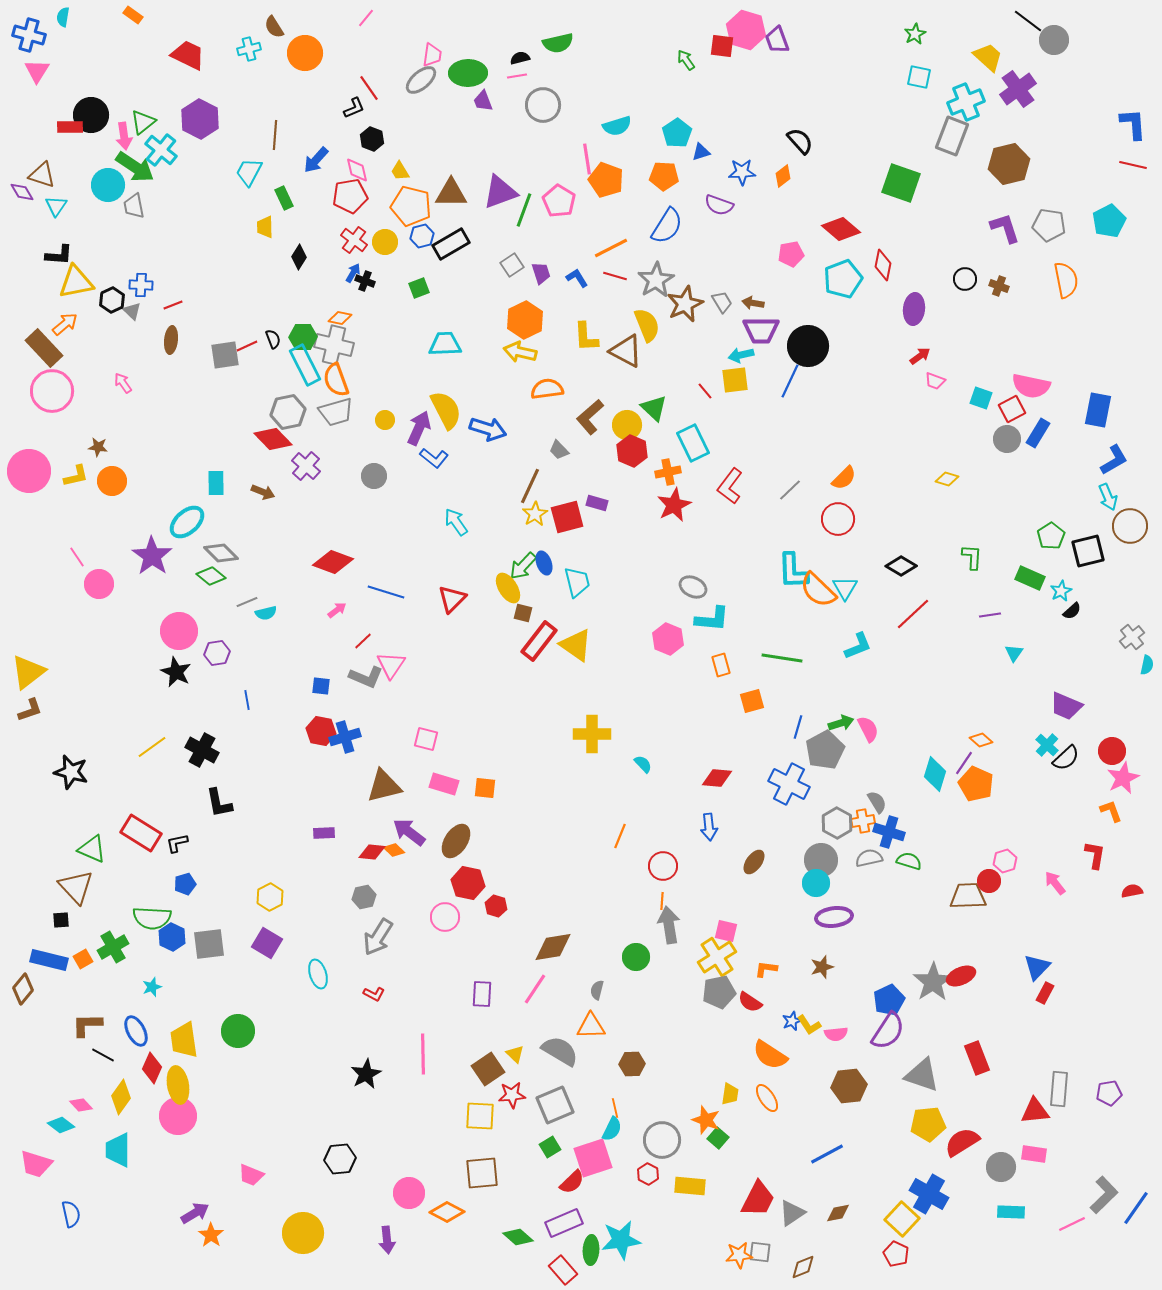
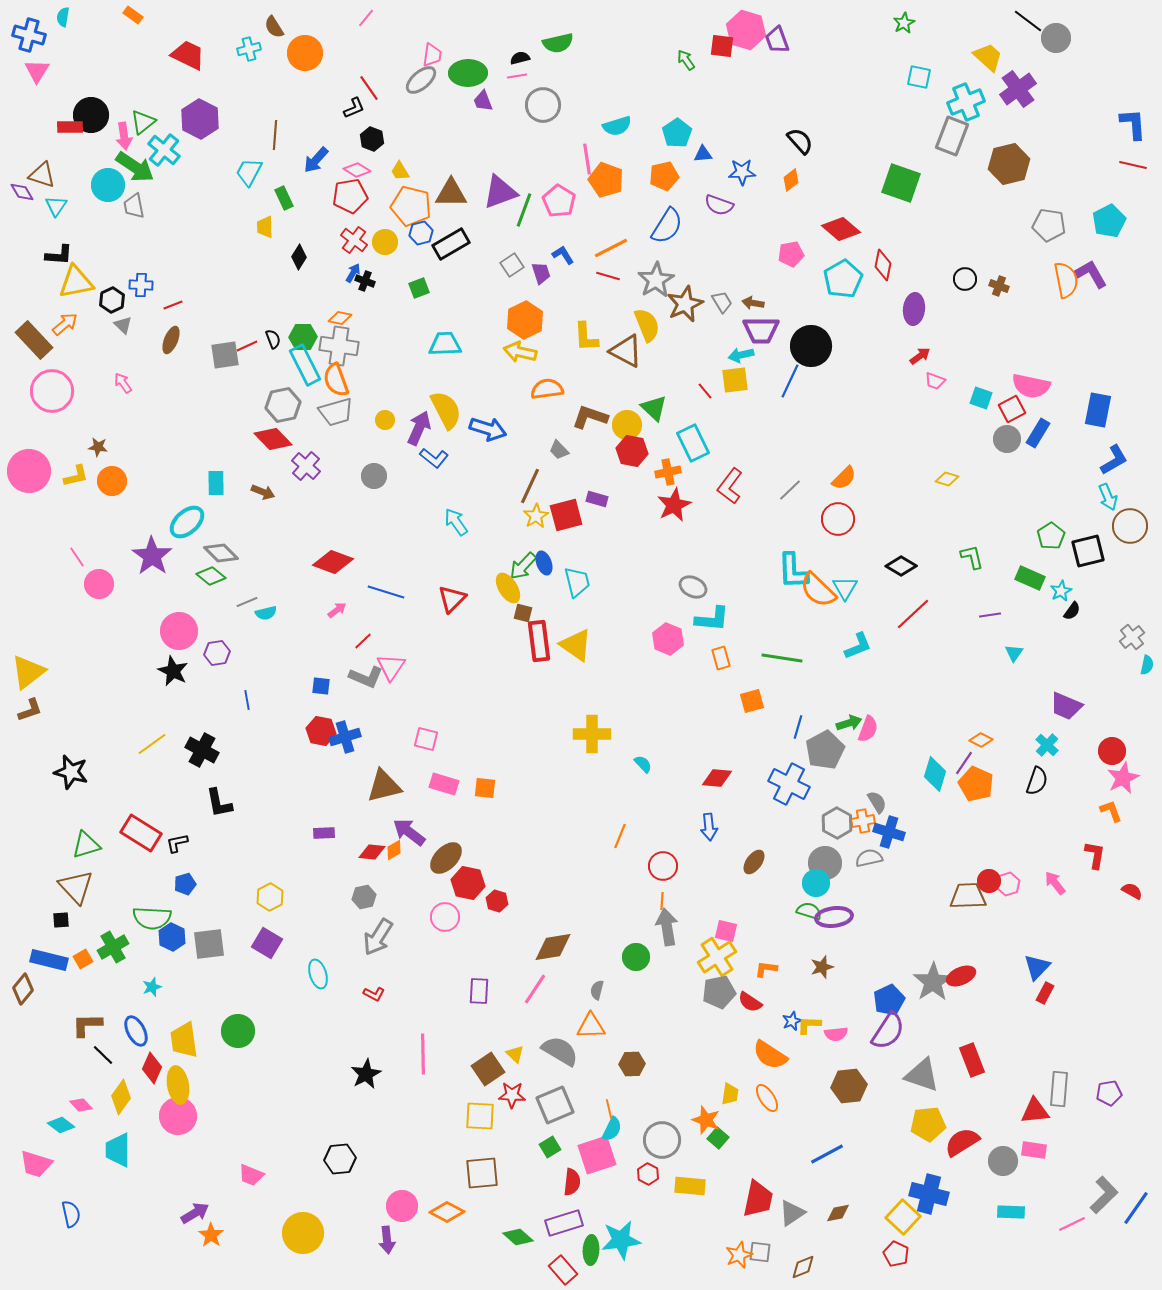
green star at (915, 34): moved 11 px left, 11 px up
gray circle at (1054, 40): moved 2 px right, 2 px up
cyan cross at (161, 150): moved 3 px right
blue triangle at (701, 152): moved 2 px right, 2 px down; rotated 12 degrees clockwise
pink diamond at (357, 170): rotated 44 degrees counterclockwise
orange pentagon at (664, 176): rotated 16 degrees counterclockwise
orange diamond at (783, 176): moved 8 px right, 4 px down
purple L-shape at (1005, 228): moved 86 px right, 46 px down; rotated 12 degrees counterclockwise
blue hexagon at (422, 236): moved 1 px left, 3 px up
red line at (615, 276): moved 7 px left
blue L-shape at (577, 278): moved 14 px left, 23 px up
cyan pentagon at (843, 279): rotated 9 degrees counterclockwise
gray triangle at (132, 311): moved 9 px left, 14 px down
brown ellipse at (171, 340): rotated 16 degrees clockwise
gray cross at (334, 345): moved 5 px right, 1 px down; rotated 6 degrees counterclockwise
black circle at (808, 346): moved 3 px right
brown rectangle at (44, 348): moved 10 px left, 8 px up
gray hexagon at (288, 412): moved 5 px left, 7 px up
brown L-shape at (590, 417): rotated 60 degrees clockwise
red hexagon at (632, 451): rotated 12 degrees counterclockwise
purple rectangle at (597, 503): moved 4 px up
yellow star at (535, 514): moved 1 px right, 2 px down
red square at (567, 517): moved 1 px left, 2 px up
green L-shape at (972, 557): rotated 16 degrees counterclockwise
black semicircle at (1072, 611): rotated 12 degrees counterclockwise
red rectangle at (539, 641): rotated 45 degrees counterclockwise
pink triangle at (391, 665): moved 2 px down
orange rectangle at (721, 665): moved 7 px up
black star at (176, 672): moved 3 px left, 1 px up
green arrow at (841, 723): moved 8 px right
pink semicircle at (868, 729): rotated 48 degrees clockwise
orange diamond at (981, 740): rotated 15 degrees counterclockwise
yellow line at (152, 747): moved 3 px up
black semicircle at (1066, 758): moved 29 px left, 23 px down; rotated 28 degrees counterclockwise
brown ellipse at (456, 841): moved 10 px left, 17 px down; rotated 12 degrees clockwise
green triangle at (92, 849): moved 6 px left, 4 px up; rotated 40 degrees counterclockwise
orange diamond at (394, 850): rotated 75 degrees counterclockwise
gray circle at (821, 860): moved 4 px right, 3 px down
green semicircle at (909, 861): moved 100 px left, 50 px down
pink hexagon at (1005, 861): moved 3 px right, 23 px down
red semicircle at (1132, 891): rotated 40 degrees clockwise
red hexagon at (496, 906): moved 1 px right, 5 px up
gray arrow at (669, 925): moved 2 px left, 2 px down
purple rectangle at (482, 994): moved 3 px left, 3 px up
yellow L-shape at (809, 1025): rotated 125 degrees clockwise
black line at (103, 1055): rotated 15 degrees clockwise
red rectangle at (977, 1058): moved 5 px left, 2 px down
red star at (512, 1095): rotated 8 degrees clockwise
orange line at (615, 1108): moved 6 px left, 1 px down
pink rectangle at (1034, 1154): moved 4 px up
pink square at (593, 1158): moved 4 px right, 3 px up
gray circle at (1001, 1167): moved 2 px right, 6 px up
red semicircle at (572, 1182): rotated 40 degrees counterclockwise
pink circle at (409, 1193): moved 7 px left, 13 px down
blue cross at (929, 1194): rotated 15 degrees counterclockwise
red trapezoid at (758, 1199): rotated 15 degrees counterclockwise
yellow square at (902, 1219): moved 1 px right, 2 px up
purple rectangle at (564, 1223): rotated 6 degrees clockwise
orange star at (739, 1255): rotated 16 degrees counterclockwise
